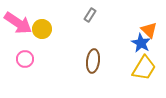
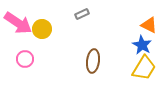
gray rectangle: moved 8 px left, 1 px up; rotated 32 degrees clockwise
orange triangle: moved 5 px up; rotated 18 degrees counterclockwise
blue star: moved 1 px right, 2 px down
